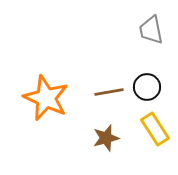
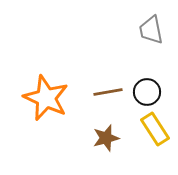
black circle: moved 5 px down
brown line: moved 1 px left
